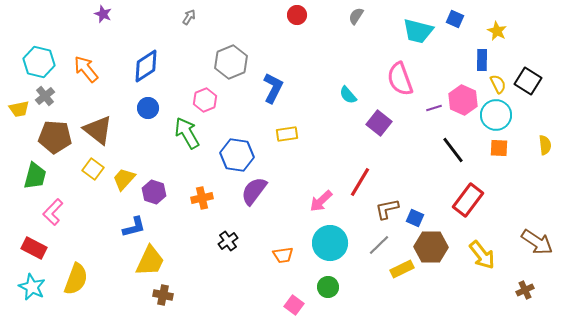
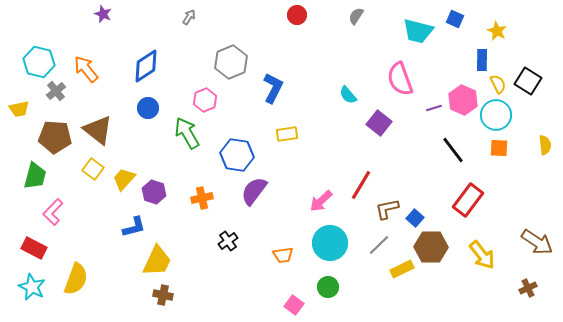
gray cross at (45, 96): moved 11 px right, 5 px up
red line at (360, 182): moved 1 px right, 3 px down
blue square at (415, 218): rotated 18 degrees clockwise
yellow trapezoid at (150, 261): moved 7 px right
brown cross at (525, 290): moved 3 px right, 2 px up
